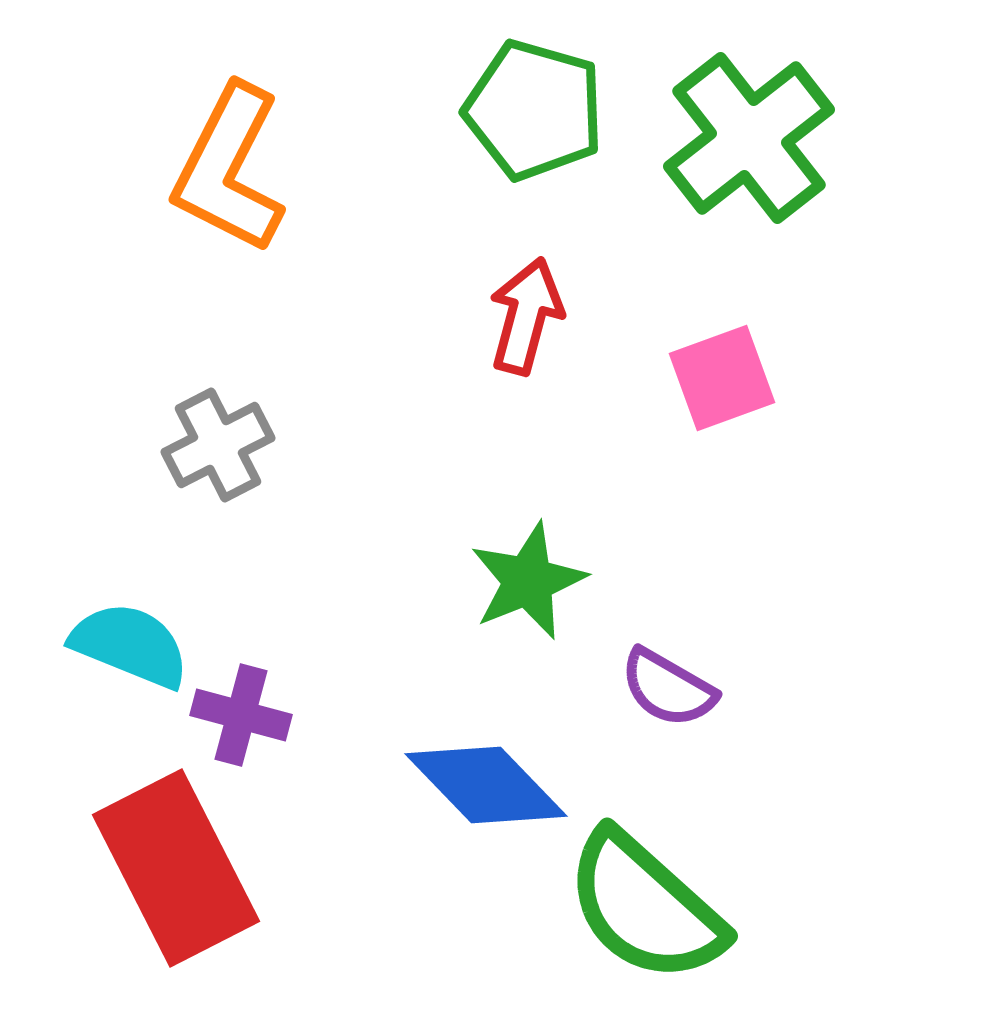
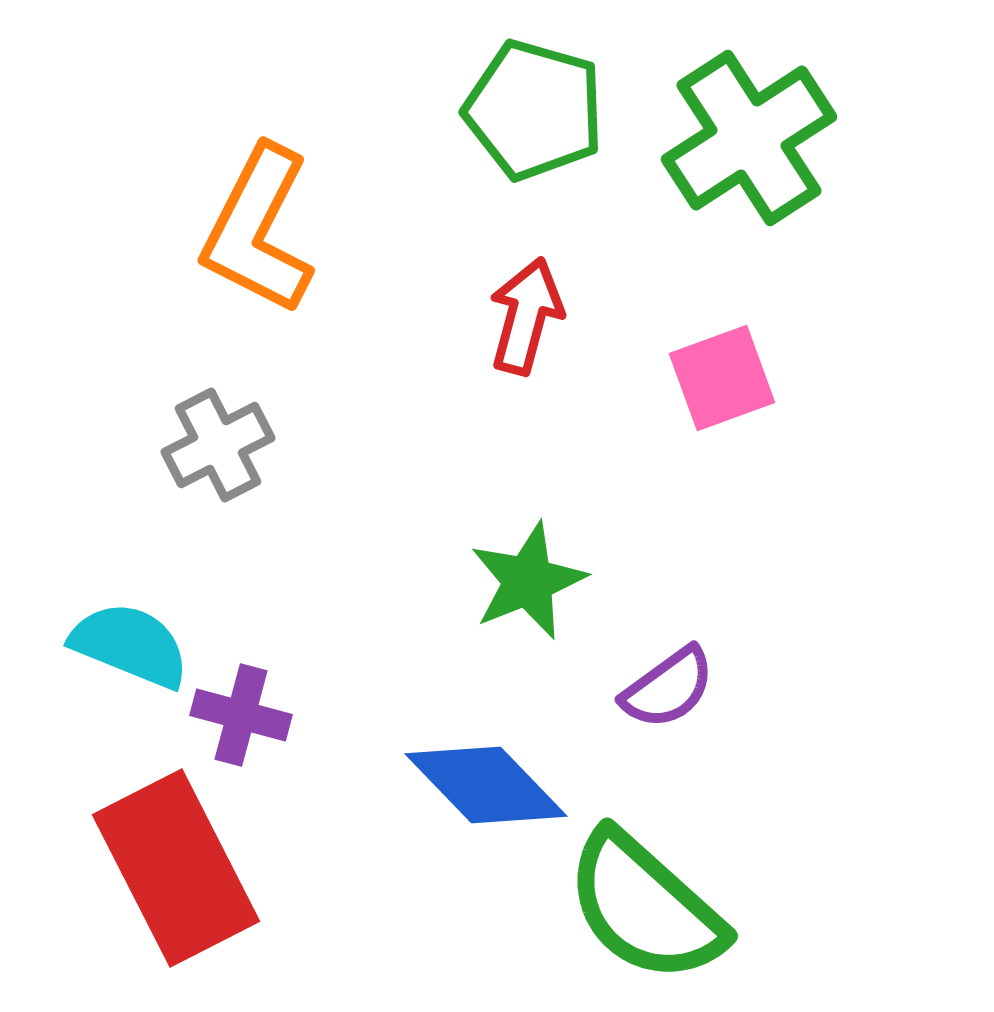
green cross: rotated 5 degrees clockwise
orange L-shape: moved 29 px right, 61 px down
purple semicircle: rotated 66 degrees counterclockwise
